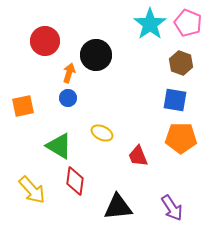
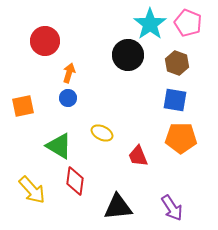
black circle: moved 32 px right
brown hexagon: moved 4 px left
